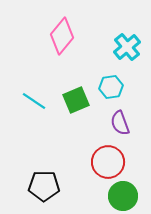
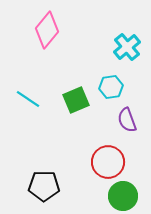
pink diamond: moved 15 px left, 6 px up
cyan line: moved 6 px left, 2 px up
purple semicircle: moved 7 px right, 3 px up
